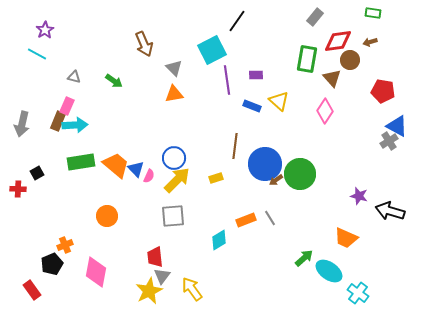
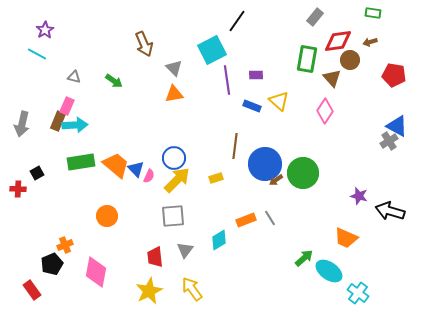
red pentagon at (383, 91): moved 11 px right, 16 px up
green circle at (300, 174): moved 3 px right, 1 px up
gray triangle at (162, 276): moved 23 px right, 26 px up
